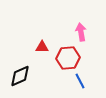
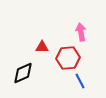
black diamond: moved 3 px right, 3 px up
